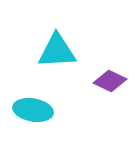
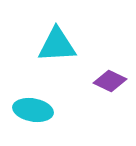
cyan triangle: moved 6 px up
